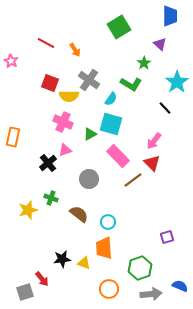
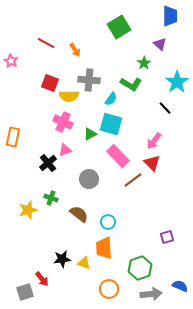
gray cross: rotated 30 degrees counterclockwise
